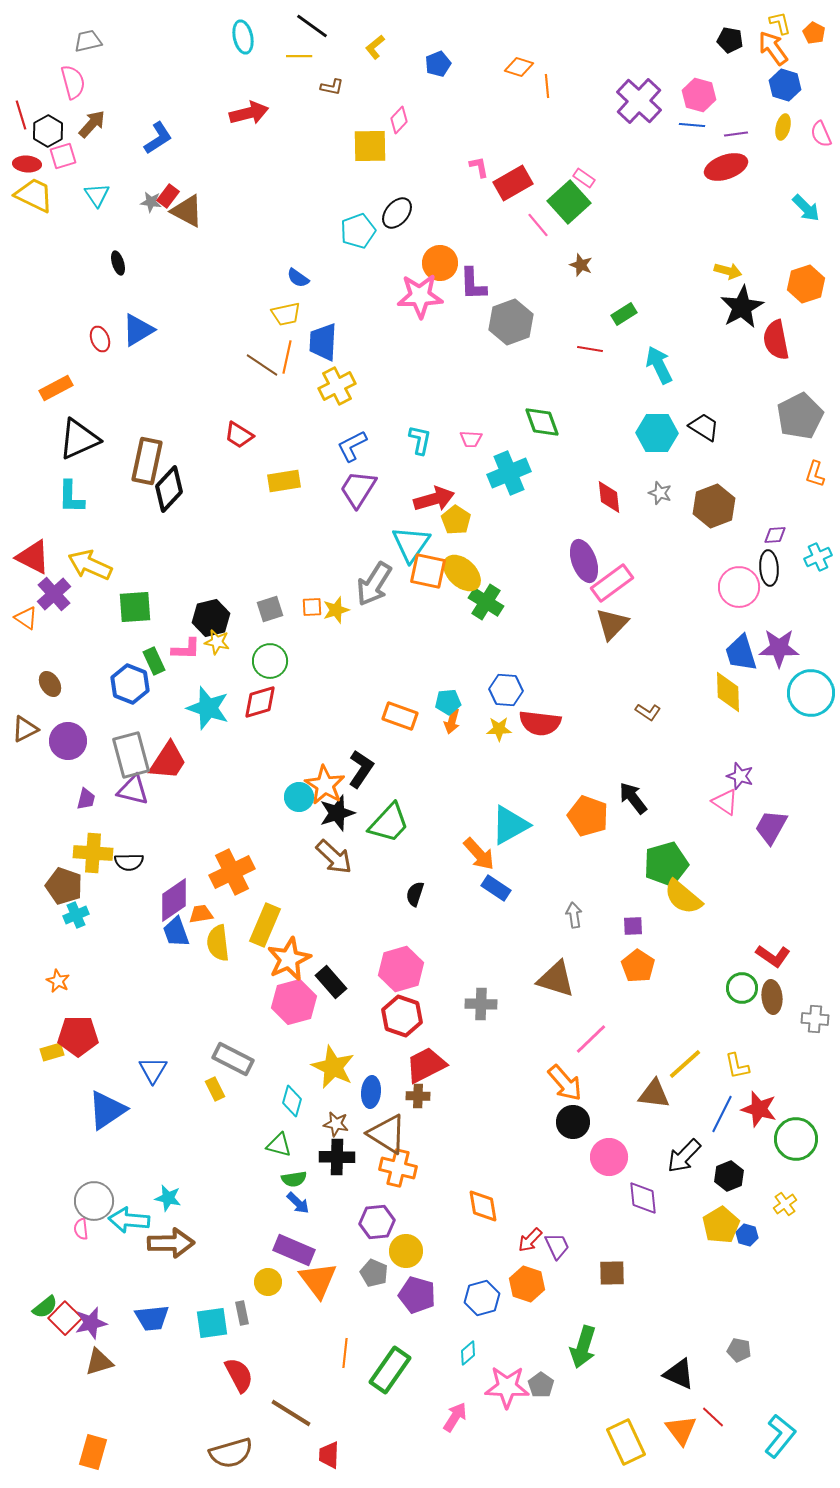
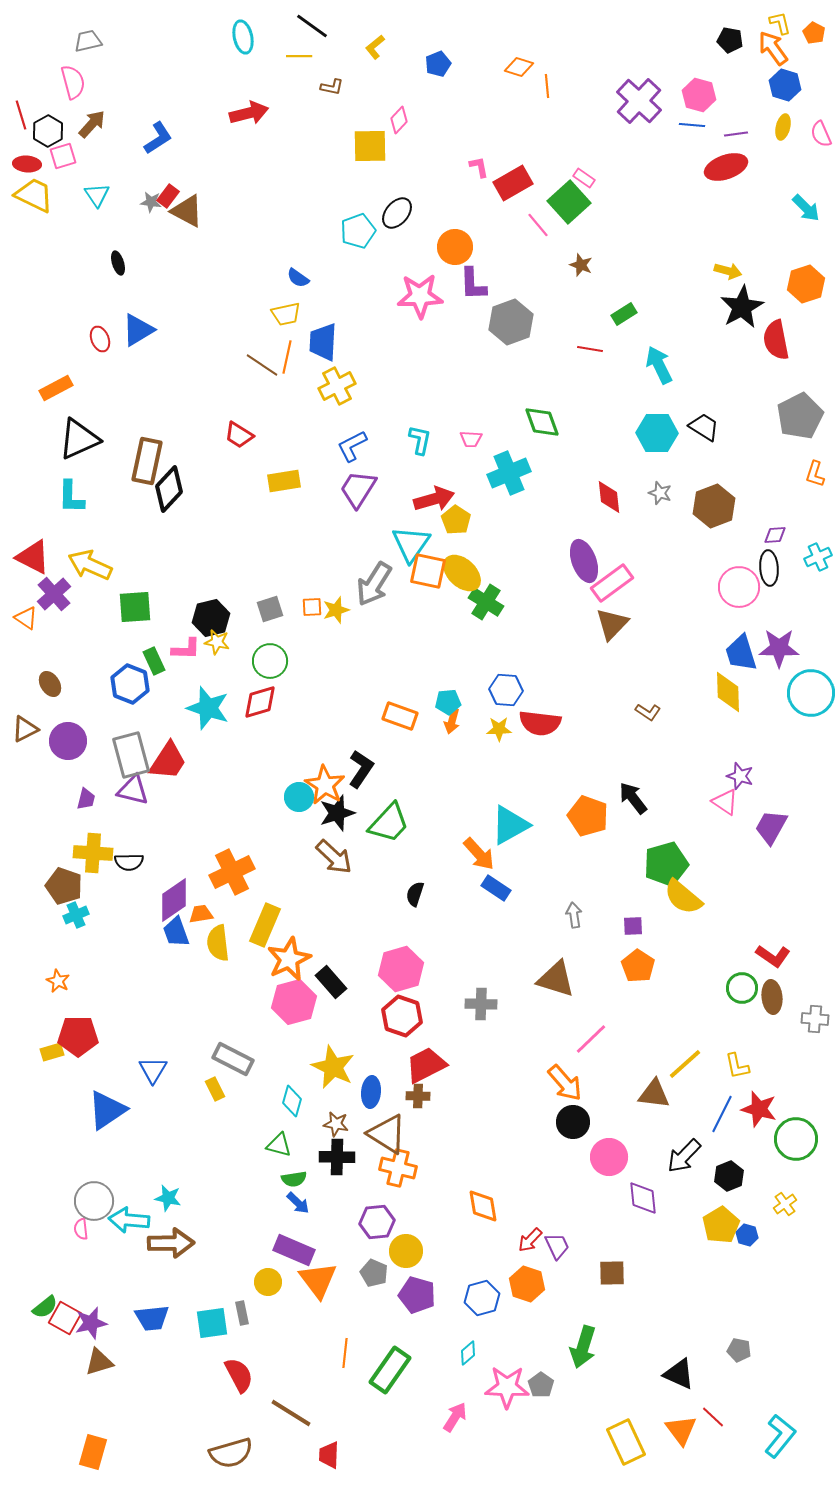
orange circle at (440, 263): moved 15 px right, 16 px up
red square at (65, 1318): rotated 16 degrees counterclockwise
